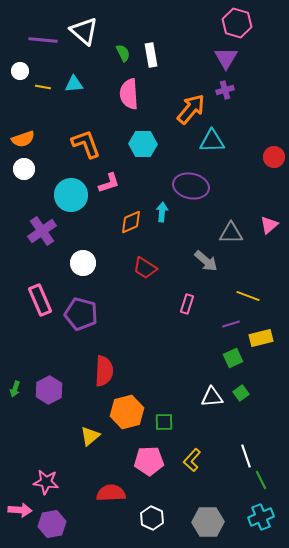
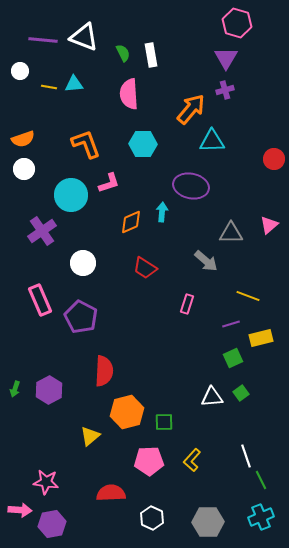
white triangle at (84, 31): moved 6 px down; rotated 20 degrees counterclockwise
yellow line at (43, 87): moved 6 px right
red circle at (274, 157): moved 2 px down
purple pentagon at (81, 314): moved 3 px down; rotated 12 degrees clockwise
